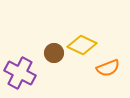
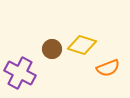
yellow diamond: rotated 8 degrees counterclockwise
brown circle: moved 2 px left, 4 px up
